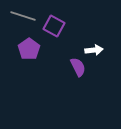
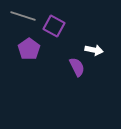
white arrow: rotated 18 degrees clockwise
purple semicircle: moved 1 px left
